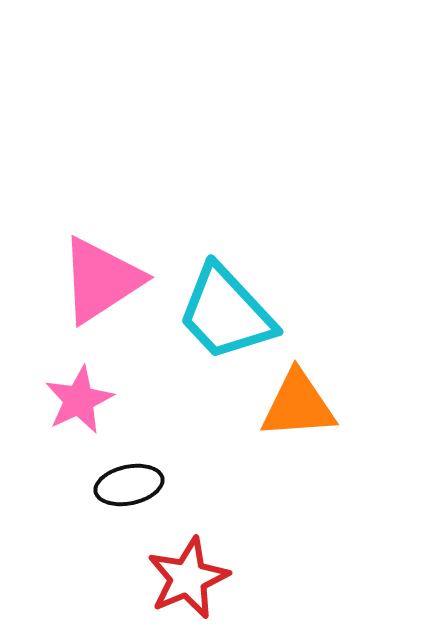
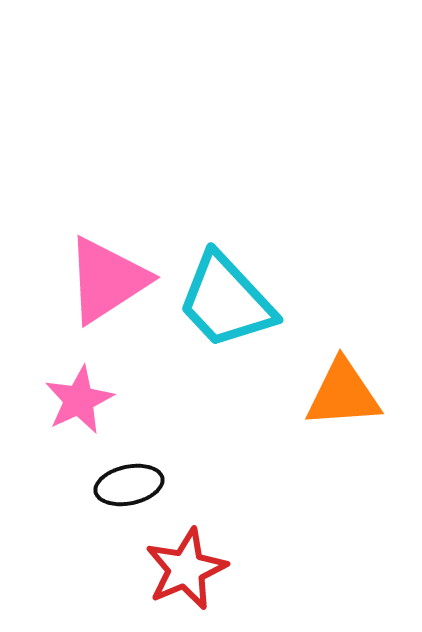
pink triangle: moved 6 px right
cyan trapezoid: moved 12 px up
orange triangle: moved 45 px right, 11 px up
red star: moved 2 px left, 9 px up
